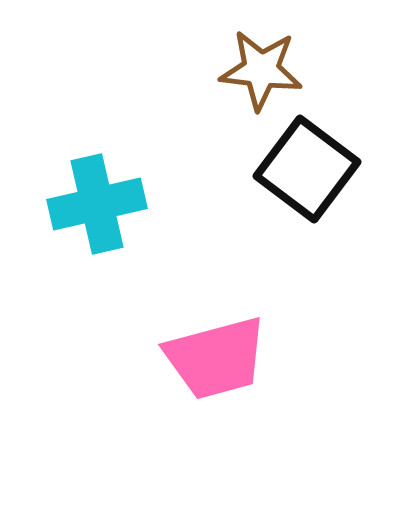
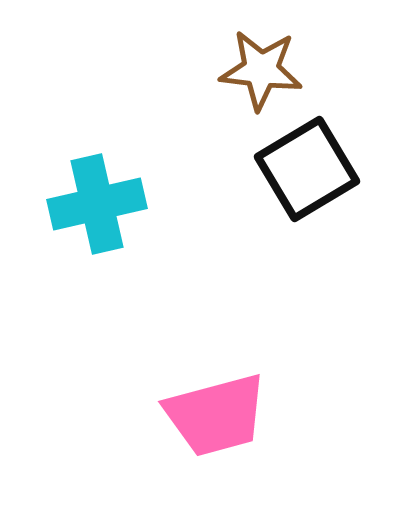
black square: rotated 22 degrees clockwise
pink trapezoid: moved 57 px down
